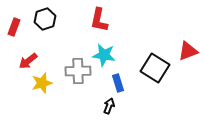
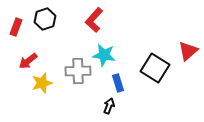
red L-shape: moved 5 px left; rotated 30 degrees clockwise
red rectangle: moved 2 px right
red triangle: rotated 20 degrees counterclockwise
